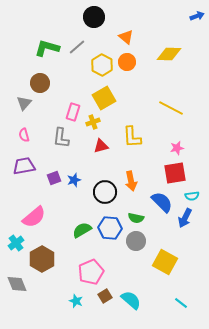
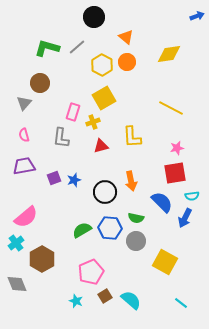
yellow diamond at (169, 54): rotated 10 degrees counterclockwise
pink semicircle at (34, 217): moved 8 px left
